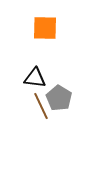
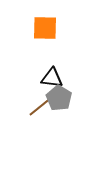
black triangle: moved 17 px right
brown line: rotated 76 degrees clockwise
